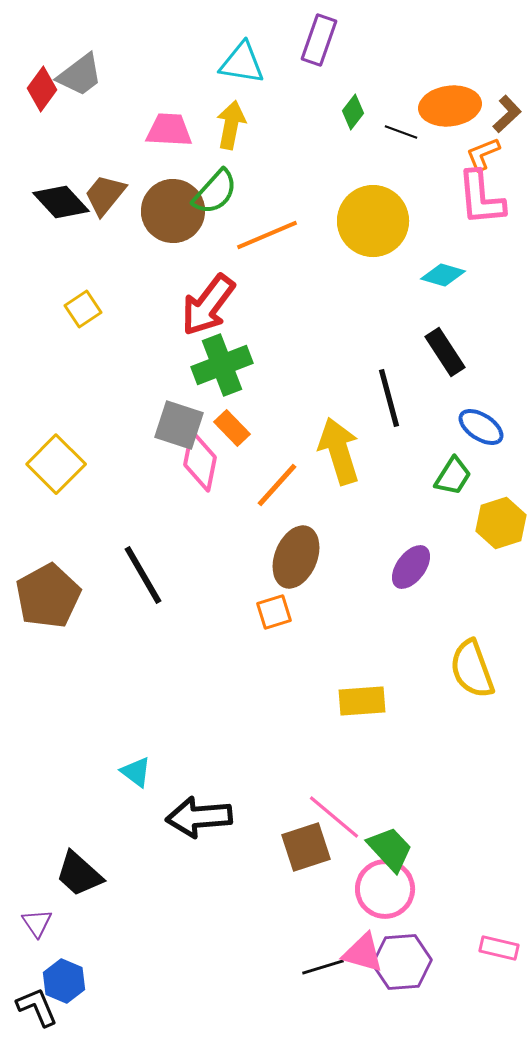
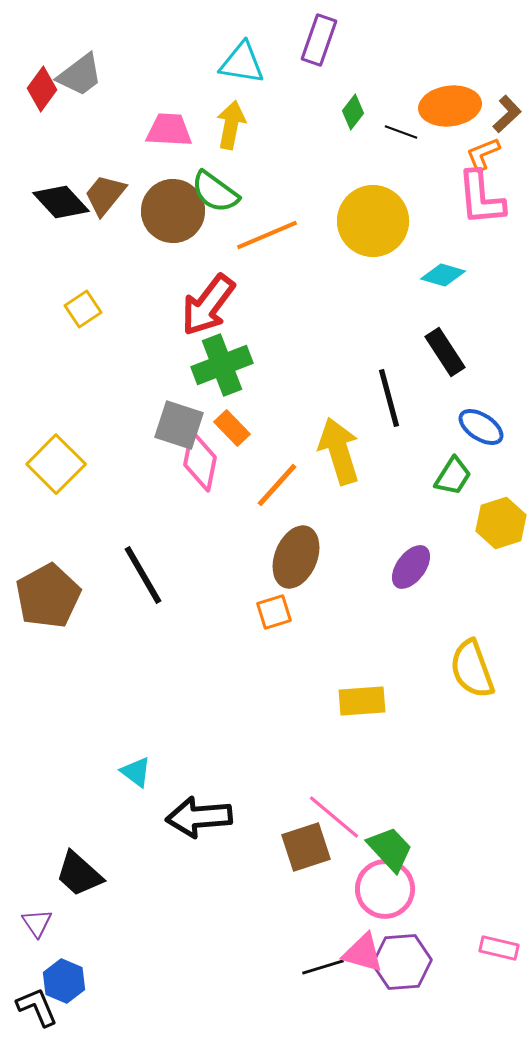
green semicircle at (215, 192): rotated 84 degrees clockwise
